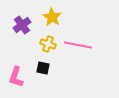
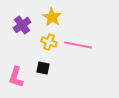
yellow cross: moved 1 px right, 2 px up
